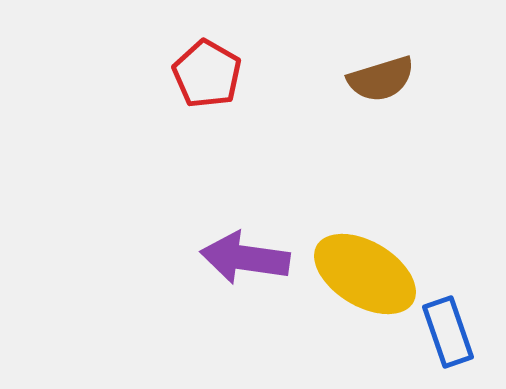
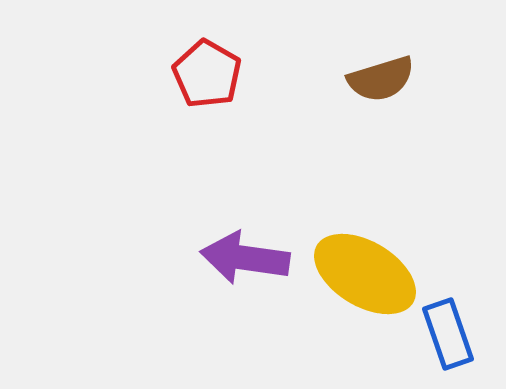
blue rectangle: moved 2 px down
